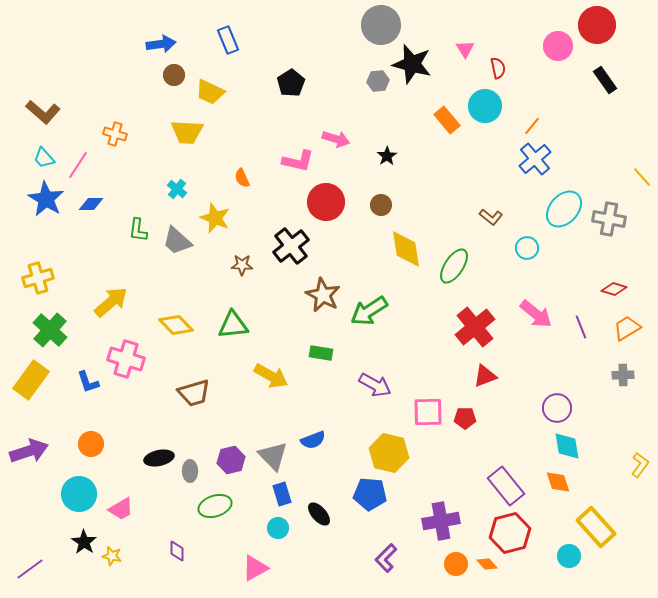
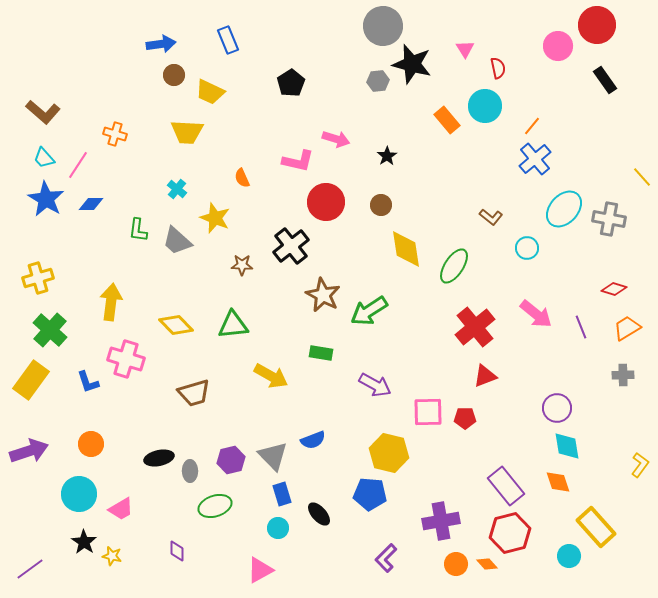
gray circle at (381, 25): moved 2 px right, 1 px down
yellow arrow at (111, 302): rotated 42 degrees counterclockwise
pink triangle at (255, 568): moved 5 px right, 2 px down
